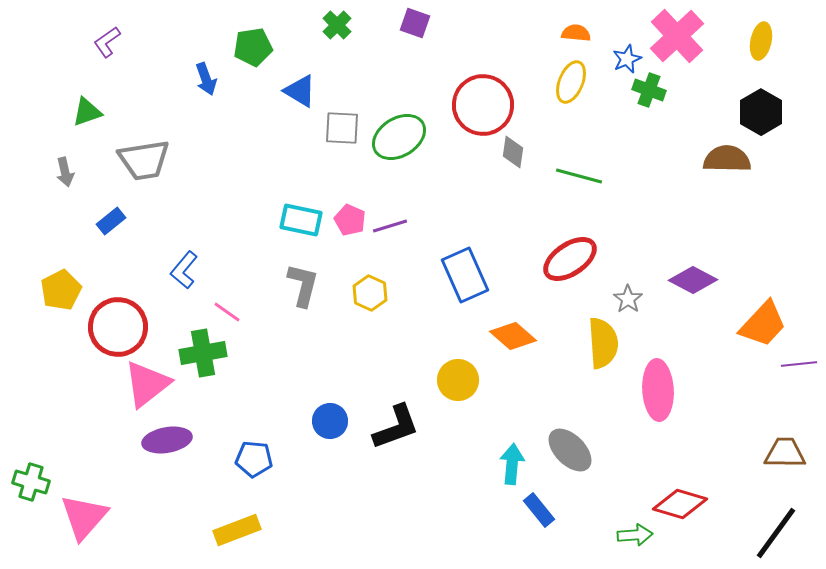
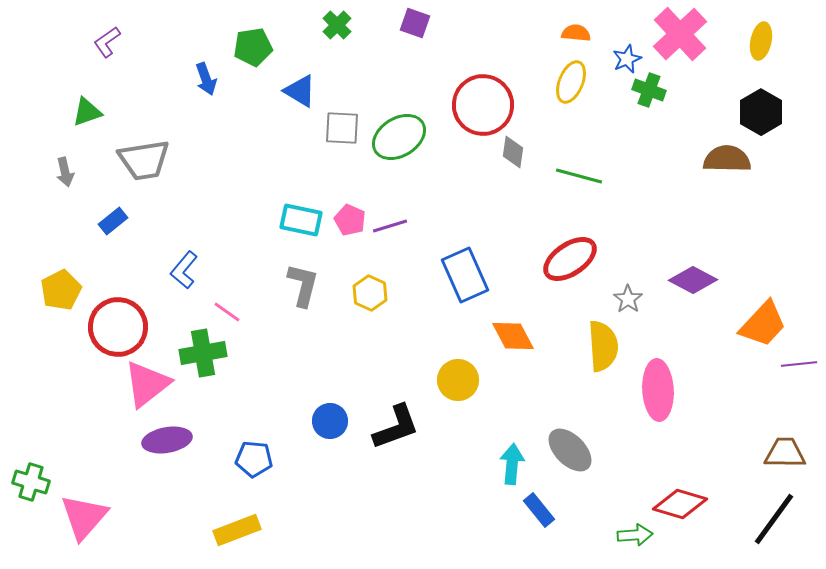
pink cross at (677, 36): moved 3 px right, 2 px up
blue rectangle at (111, 221): moved 2 px right
orange diamond at (513, 336): rotated 21 degrees clockwise
yellow semicircle at (603, 343): moved 3 px down
black line at (776, 533): moved 2 px left, 14 px up
